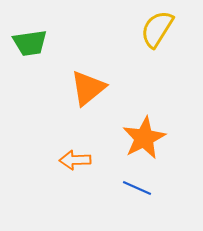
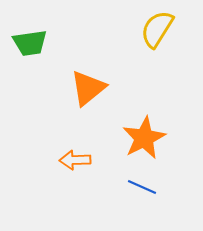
blue line: moved 5 px right, 1 px up
